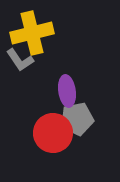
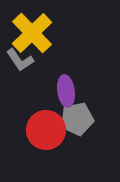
yellow cross: rotated 30 degrees counterclockwise
purple ellipse: moved 1 px left
red circle: moved 7 px left, 3 px up
